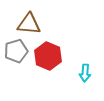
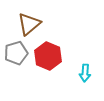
brown triangle: rotated 45 degrees counterclockwise
gray pentagon: moved 2 px down
